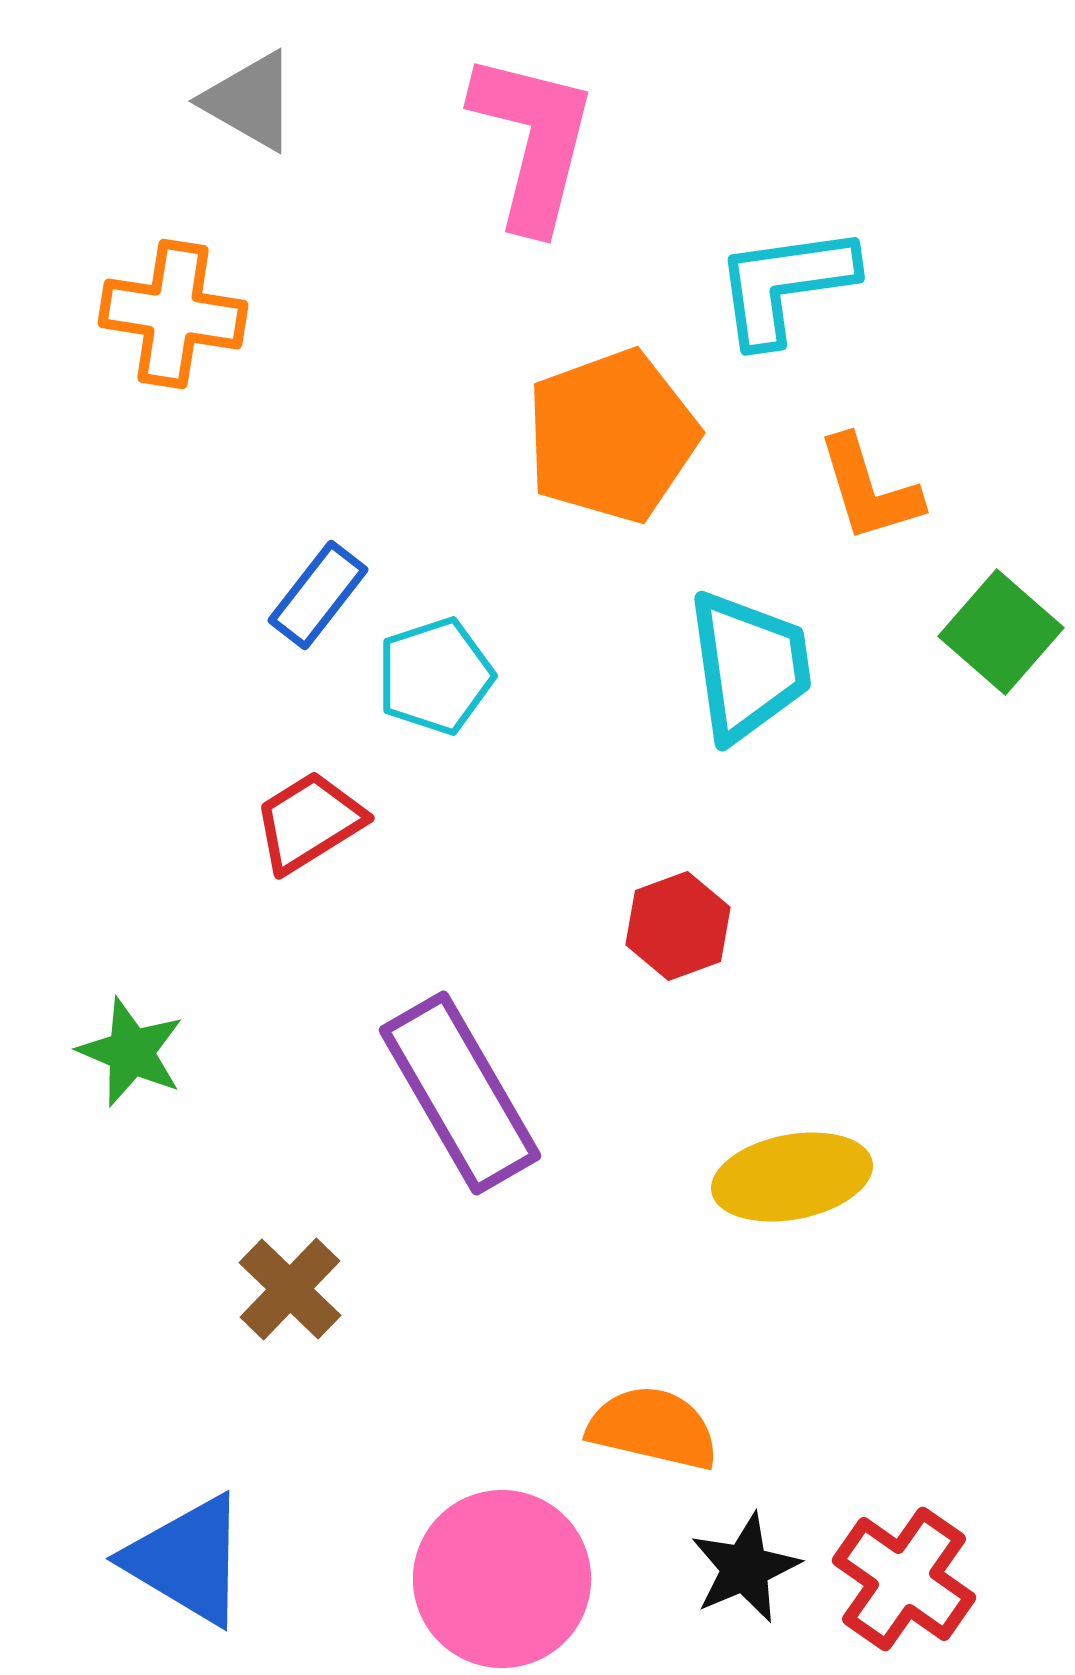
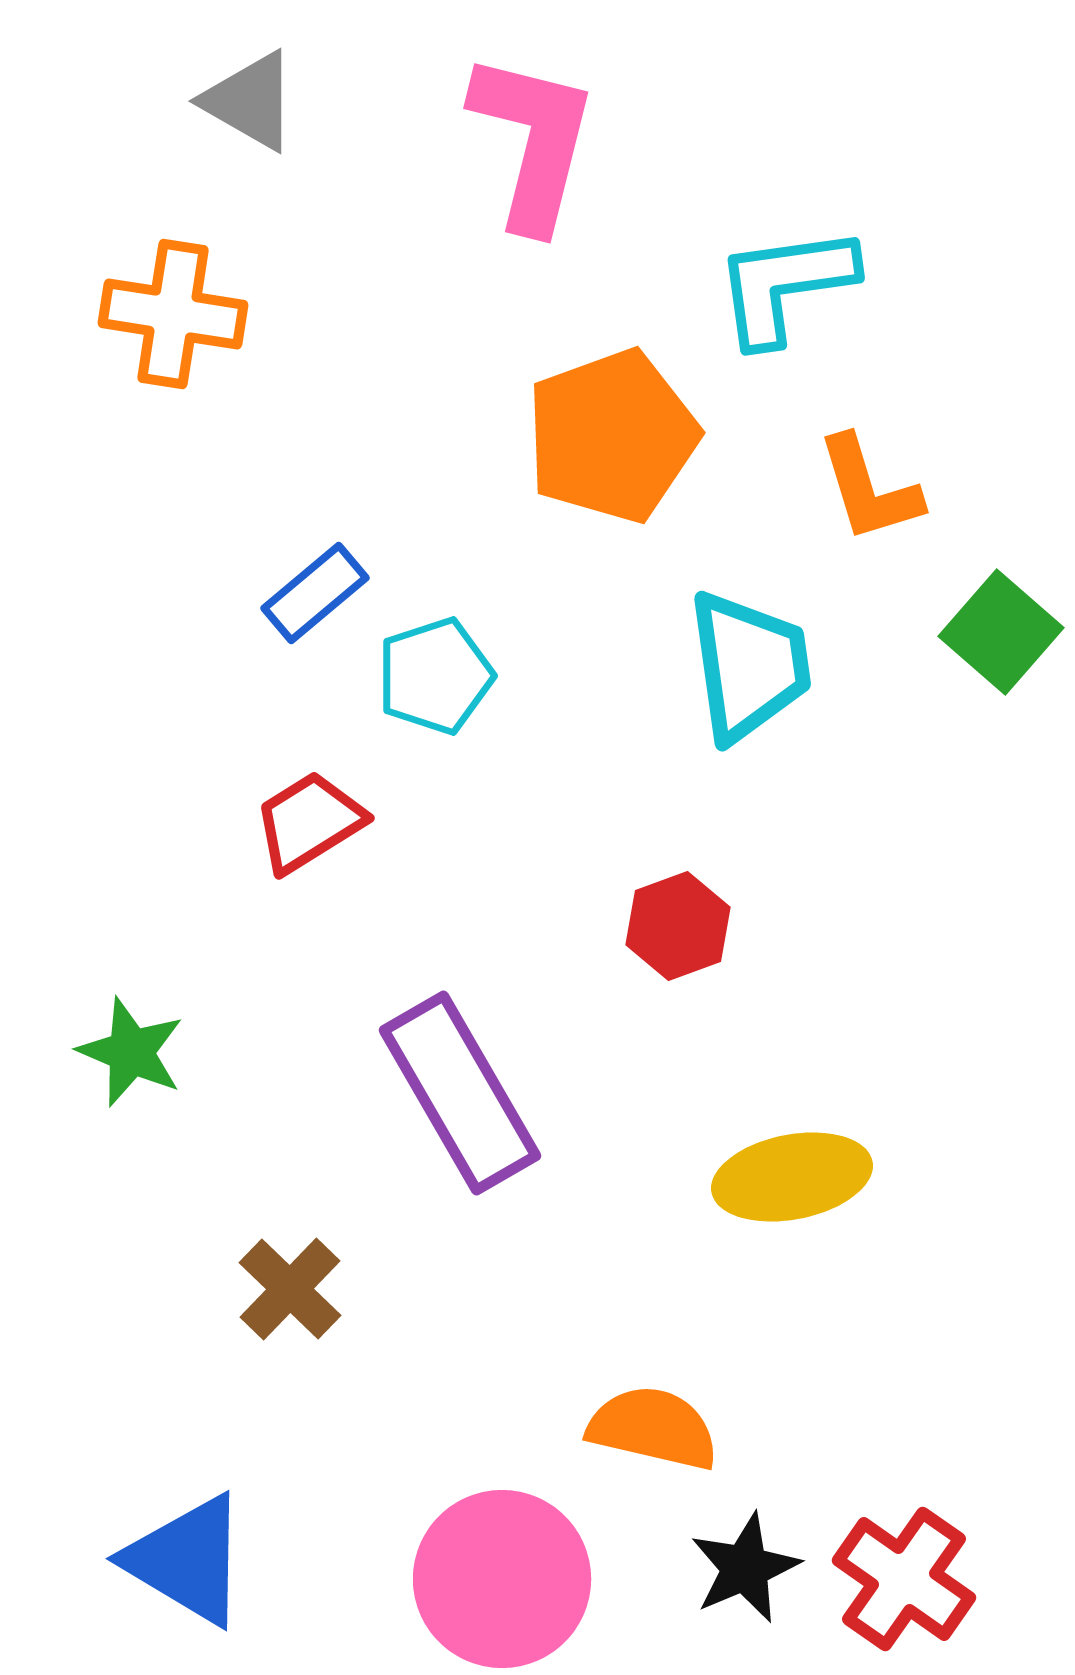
blue rectangle: moved 3 px left, 2 px up; rotated 12 degrees clockwise
